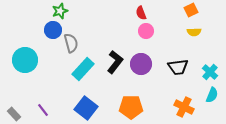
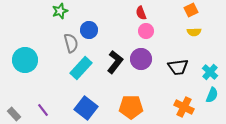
blue circle: moved 36 px right
purple circle: moved 5 px up
cyan rectangle: moved 2 px left, 1 px up
